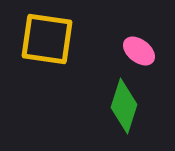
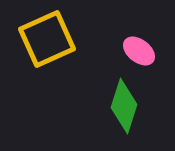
yellow square: rotated 32 degrees counterclockwise
